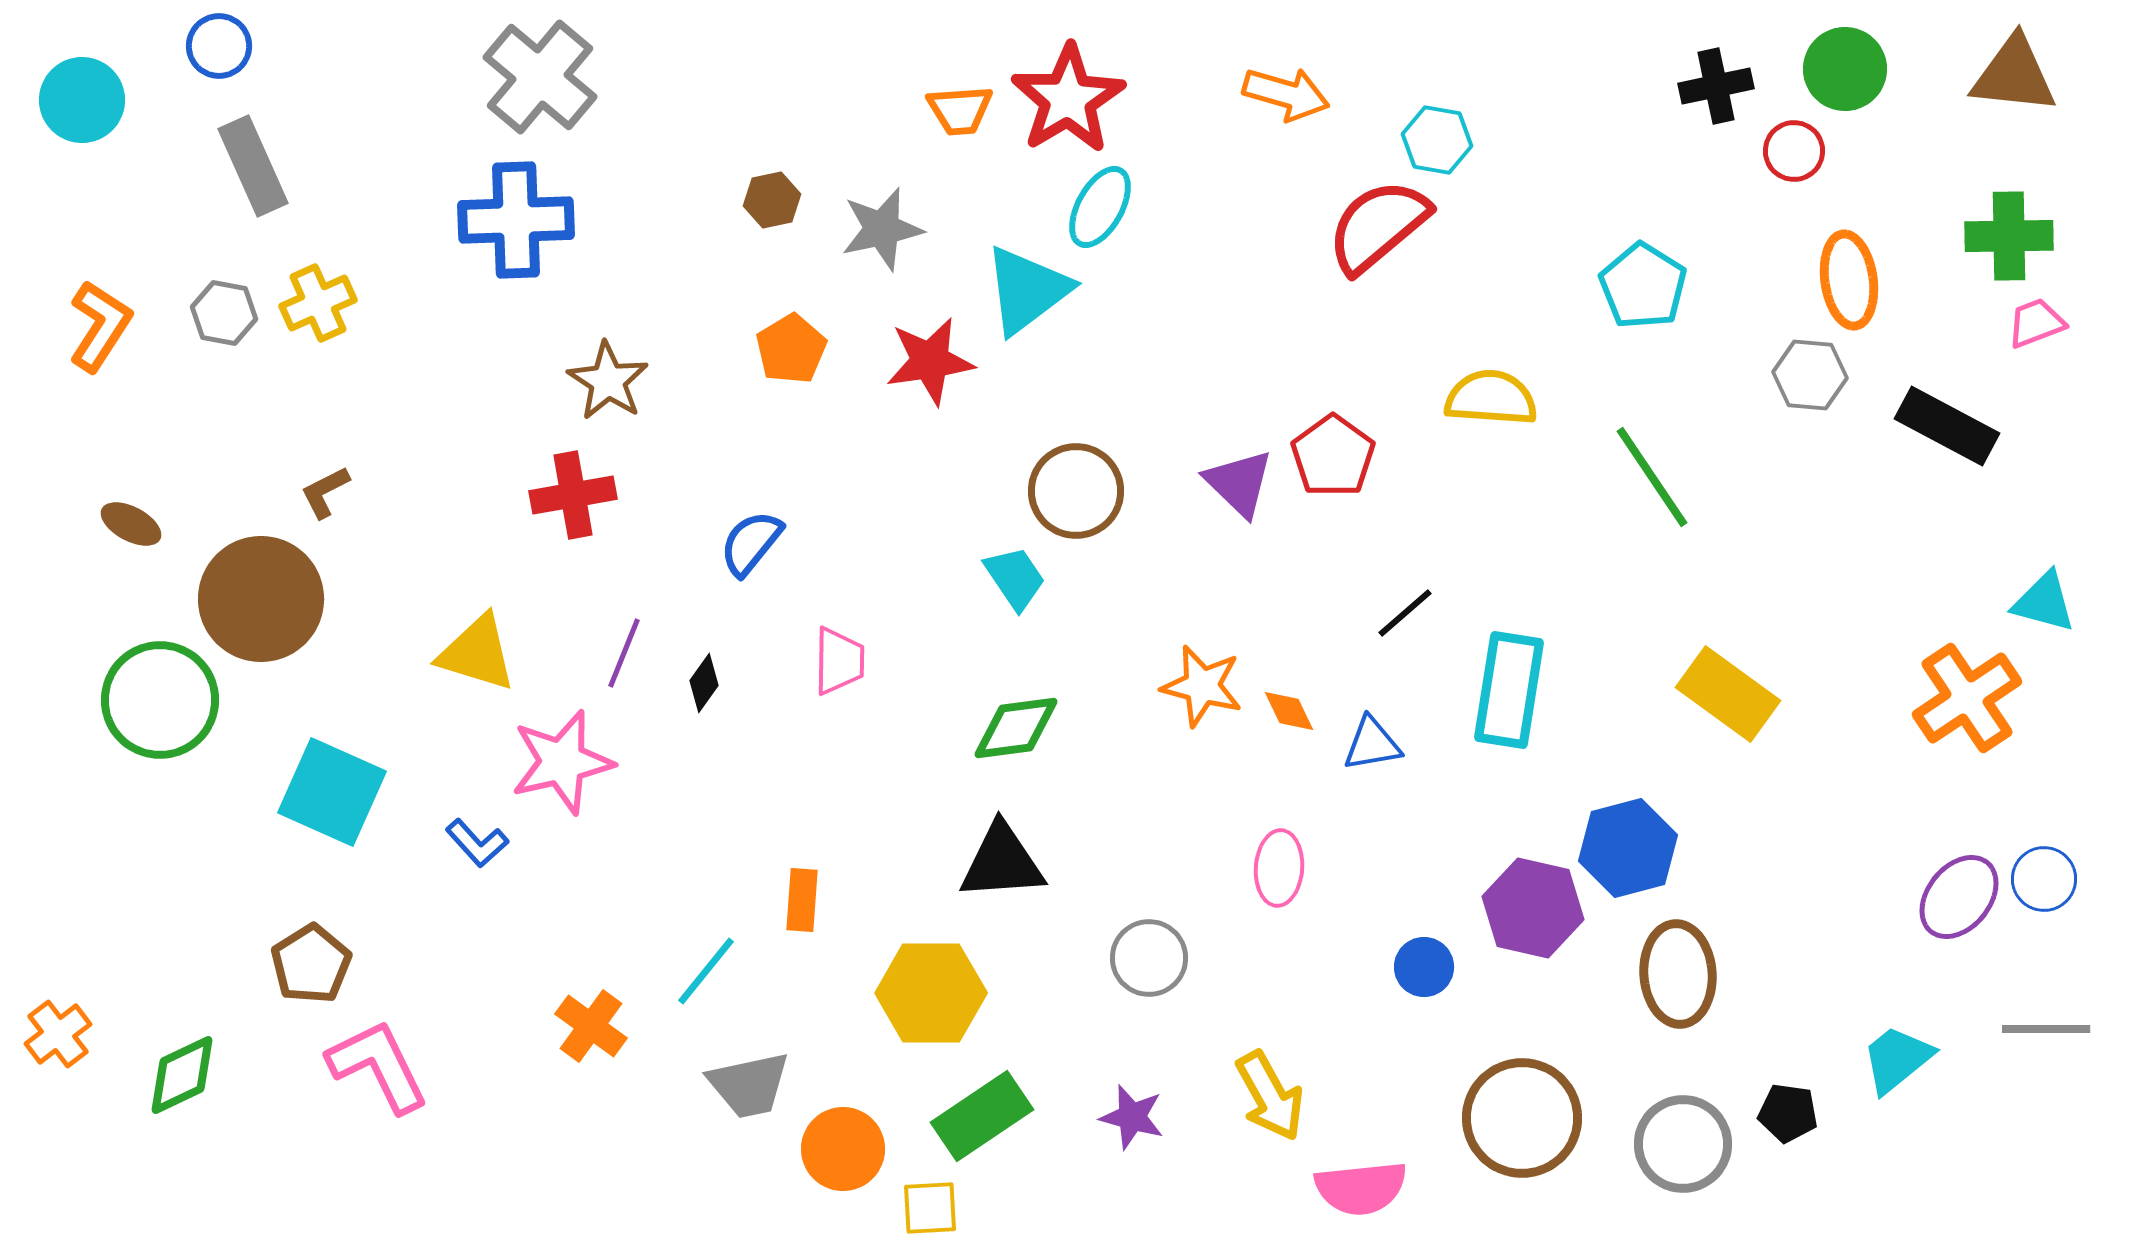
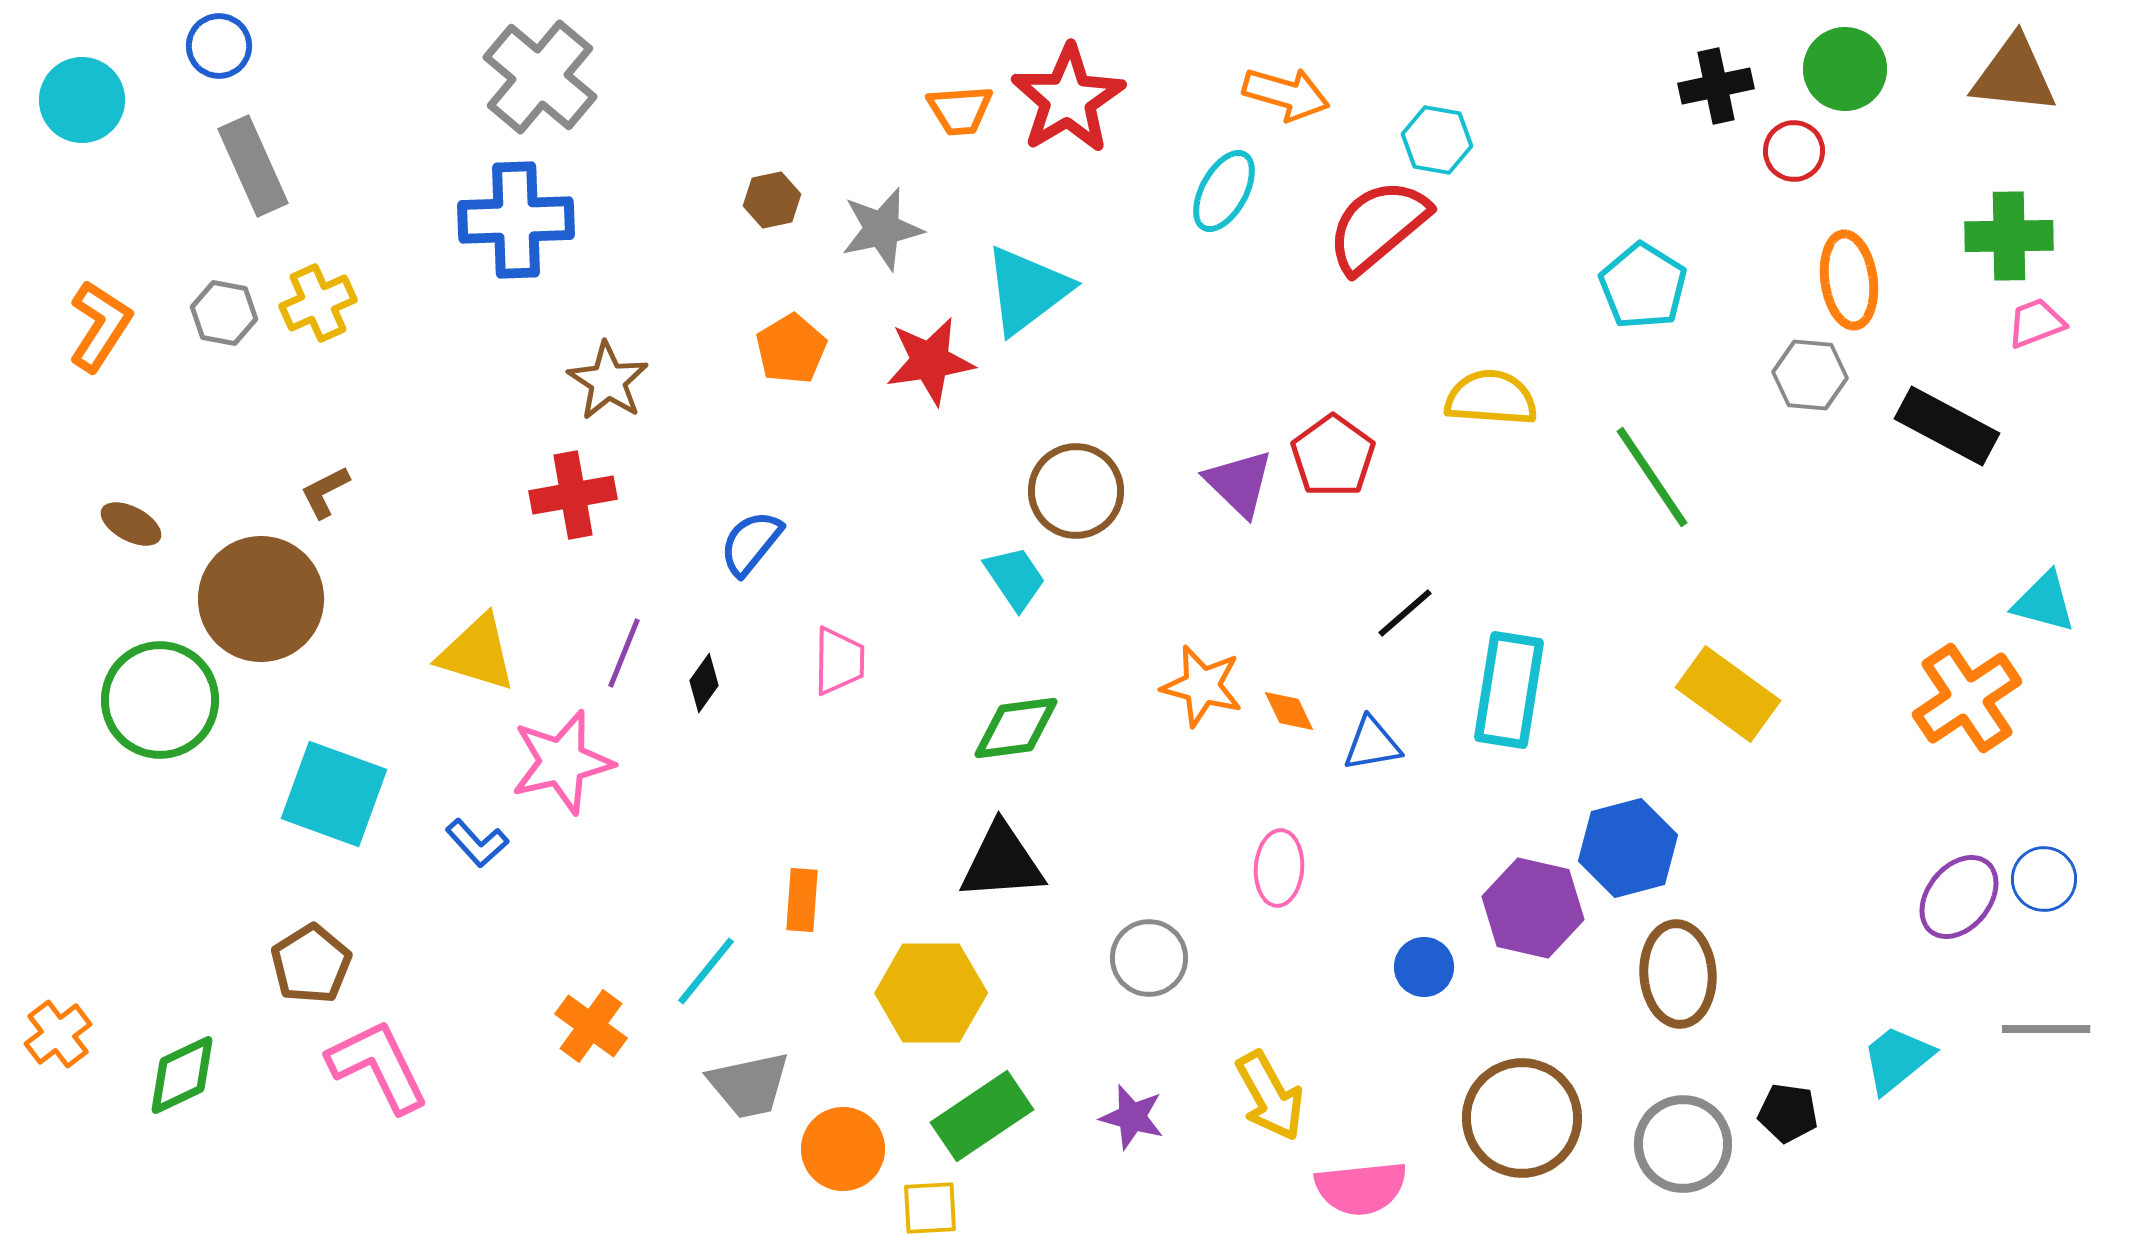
cyan ellipse at (1100, 207): moved 124 px right, 16 px up
cyan square at (332, 792): moved 2 px right, 2 px down; rotated 4 degrees counterclockwise
